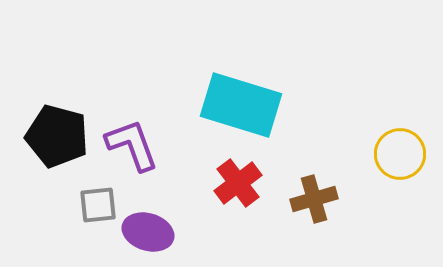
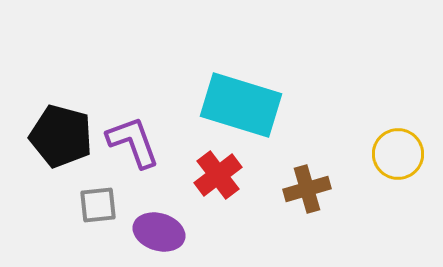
black pentagon: moved 4 px right
purple L-shape: moved 1 px right, 3 px up
yellow circle: moved 2 px left
red cross: moved 20 px left, 8 px up
brown cross: moved 7 px left, 10 px up
purple ellipse: moved 11 px right
